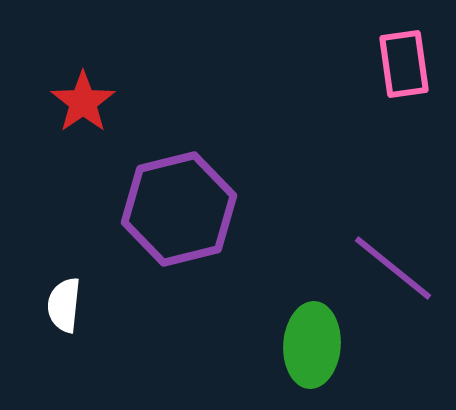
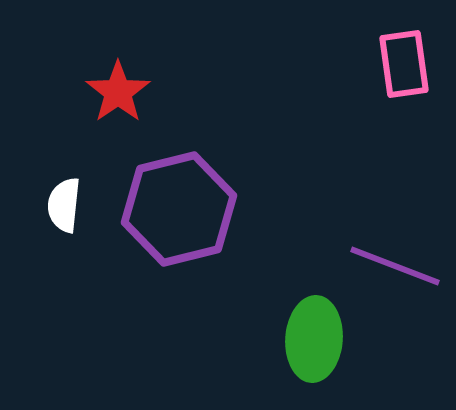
red star: moved 35 px right, 10 px up
purple line: moved 2 px right, 2 px up; rotated 18 degrees counterclockwise
white semicircle: moved 100 px up
green ellipse: moved 2 px right, 6 px up
